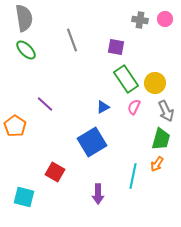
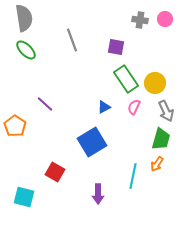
blue triangle: moved 1 px right
